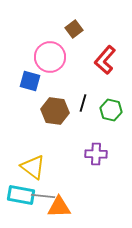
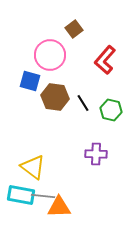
pink circle: moved 2 px up
black line: rotated 48 degrees counterclockwise
brown hexagon: moved 14 px up
